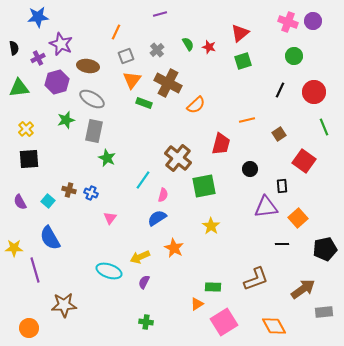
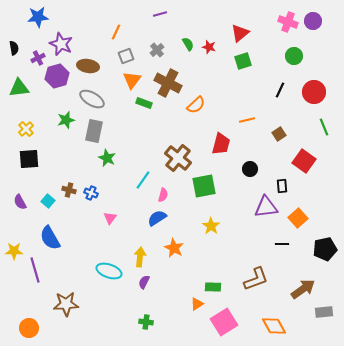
purple hexagon at (57, 82): moved 6 px up
yellow star at (14, 248): moved 3 px down
yellow arrow at (140, 257): rotated 120 degrees clockwise
brown star at (64, 305): moved 2 px right, 1 px up
